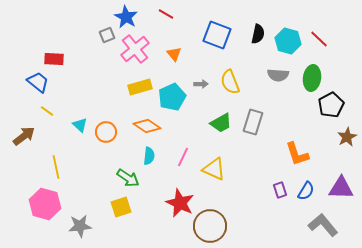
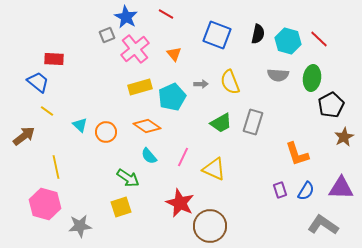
brown star at (347, 137): moved 3 px left
cyan semicircle at (149, 156): rotated 132 degrees clockwise
gray L-shape at (323, 225): rotated 16 degrees counterclockwise
